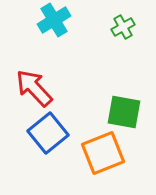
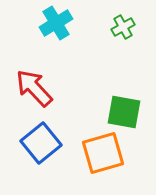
cyan cross: moved 2 px right, 3 px down
blue square: moved 7 px left, 10 px down
orange square: rotated 6 degrees clockwise
